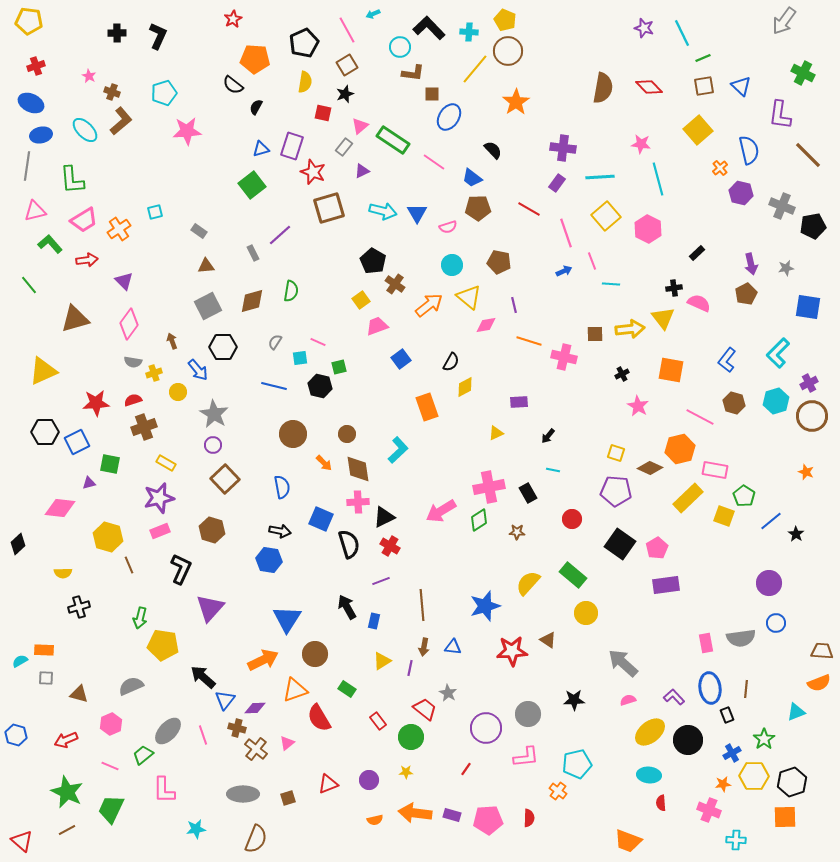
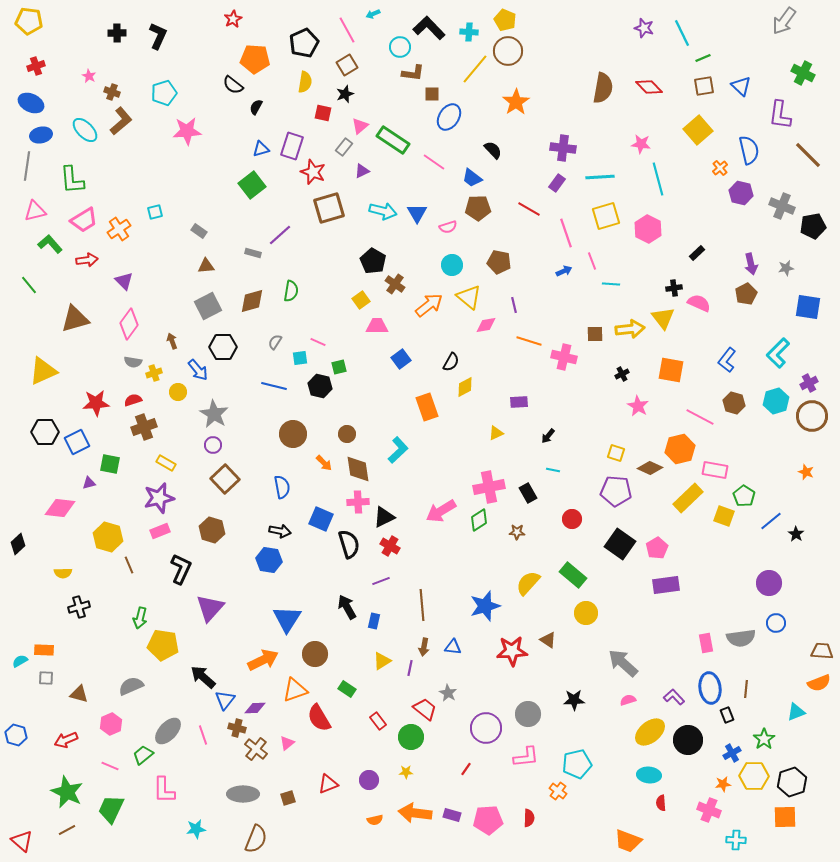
yellow square at (606, 216): rotated 24 degrees clockwise
gray rectangle at (253, 253): rotated 49 degrees counterclockwise
pink trapezoid at (377, 326): rotated 20 degrees clockwise
